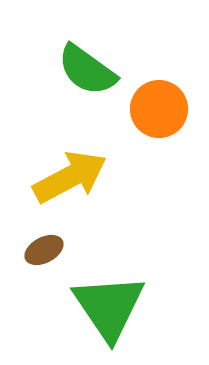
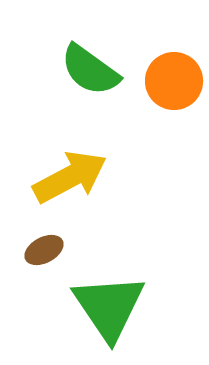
green semicircle: moved 3 px right
orange circle: moved 15 px right, 28 px up
